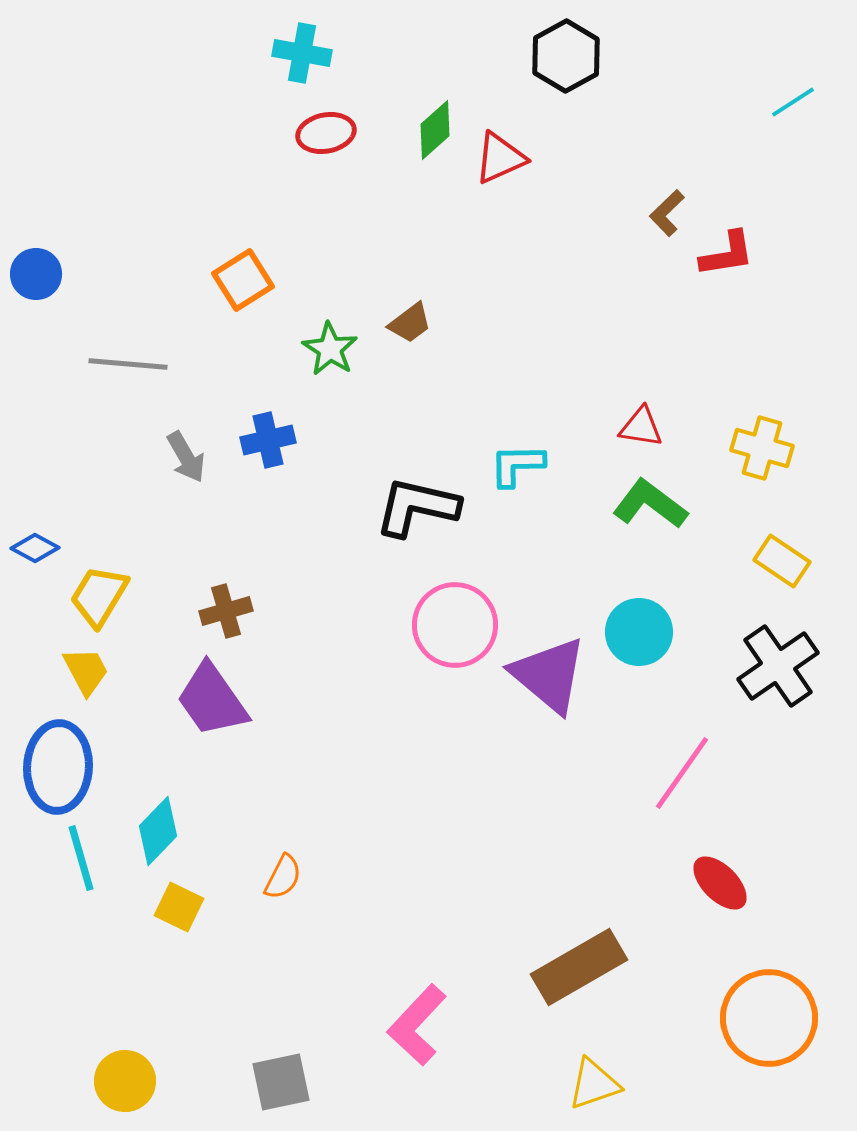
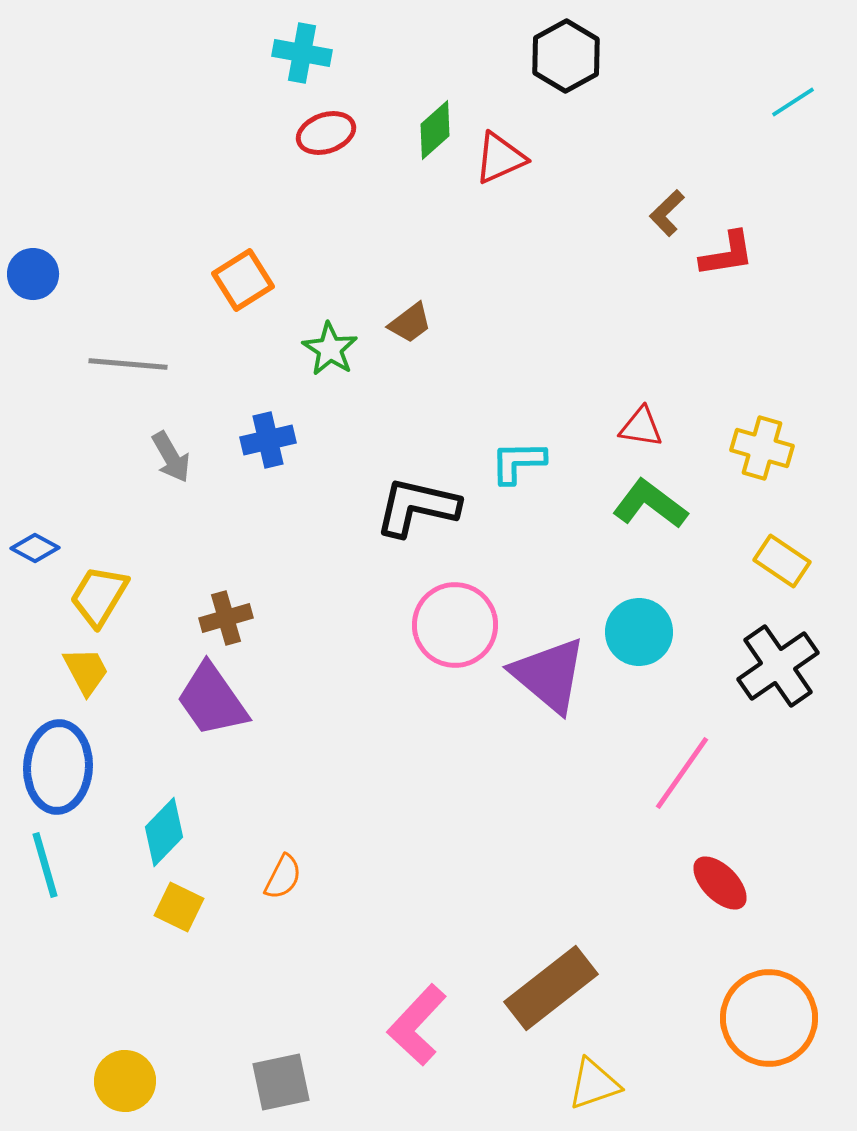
red ellipse at (326, 133): rotated 8 degrees counterclockwise
blue circle at (36, 274): moved 3 px left
gray arrow at (186, 457): moved 15 px left
cyan L-shape at (517, 465): moved 1 px right, 3 px up
brown cross at (226, 611): moved 7 px down
cyan diamond at (158, 831): moved 6 px right, 1 px down
cyan line at (81, 858): moved 36 px left, 7 px down
brown rectangle at (579, 967): moved 28 px left, 21 px down; rotated 8 degrees counterclockwise
